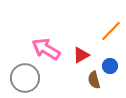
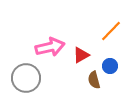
pink arrow: moved 4 px right, 2 px up; rotated 136 degrees clockwise
gray circle: moved 1 px right
